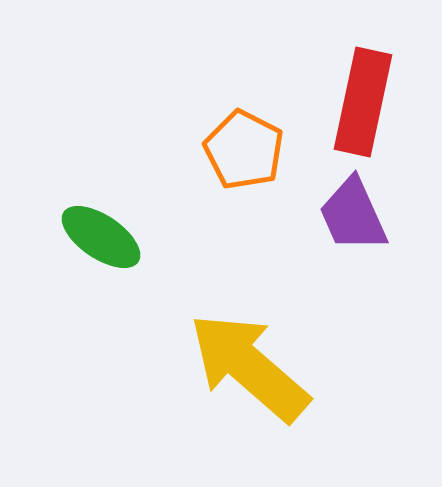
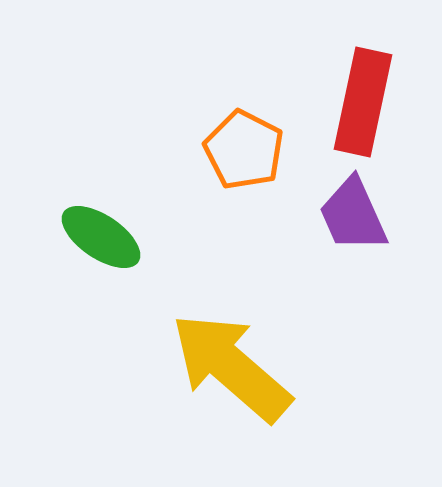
yellow arrow: moved 18 px left
